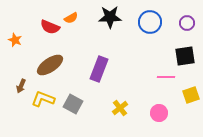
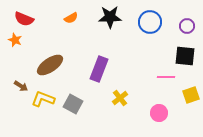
purple circle: moved 3 px down
red semicircle: moved 26 px left, 8 px up
black square: rotated 15 degrees clockwise
brown arrow: rotated 80 degrees counterclockwise
yellow cross: moved 10 px up
